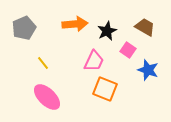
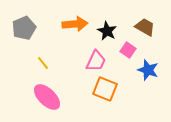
black star: rotated 18 degrees counterclockwise
pink trapezoid: moved 2 px right
